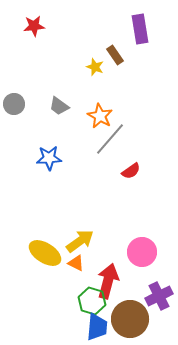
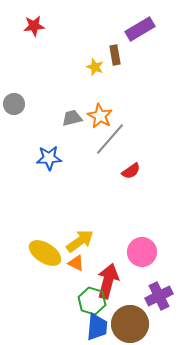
purple rectangle: rotated 68 degrees clockwise
brown rectangle: rotated 24 degrees clockwise
gray trapezoid: moved 13 px right, 12 px down; rotated 130 degrees clockwise
brown circle: moved 5 px down
